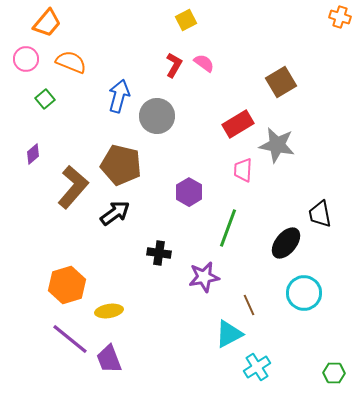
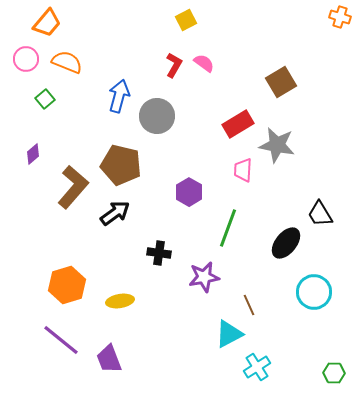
orange semicircle: moved 4 px left
black trapezoid: rotated 20 degrees counterclockwise
cyan circle: moved 10 px right, 1 px up
yellow ellipse: moved 11 px right, 10 px up
purple line: moved 9 px left, 1 px down
